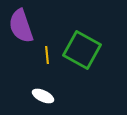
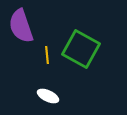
green square: moved 1 px left, 1 px up
white ellipse: moved 5 px right
